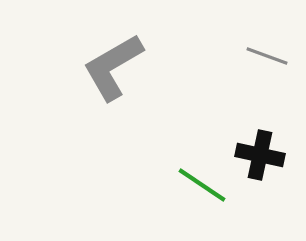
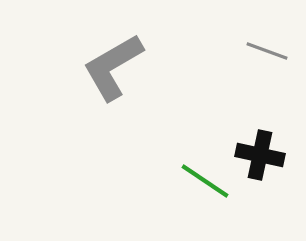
gray line: moved 5 px up
green line: moved 3 px right, 4 px up
